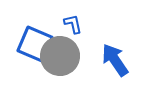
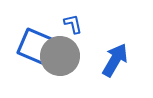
blue square: moved 2 px down
blue arrow: rotated 64 degrees clockwise
